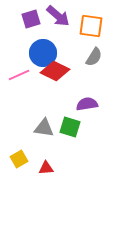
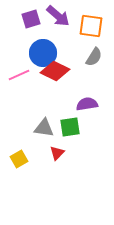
green square: rotated 25 degrees counterclockwise
red triangle: moved 11 px right, 15 px up; rotated 42 degrees counterclockwise
